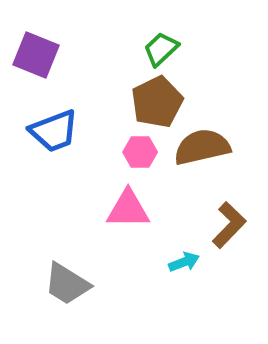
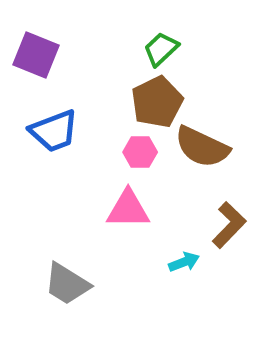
brown semicircle: rotated 142 degrees counterclockwise
